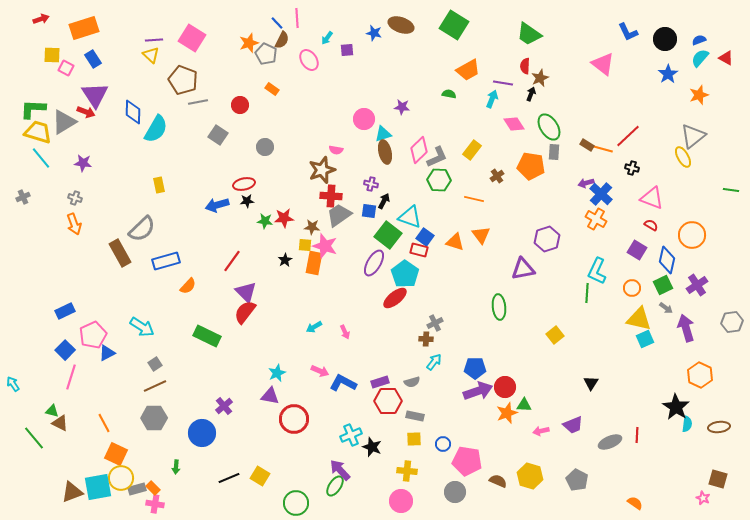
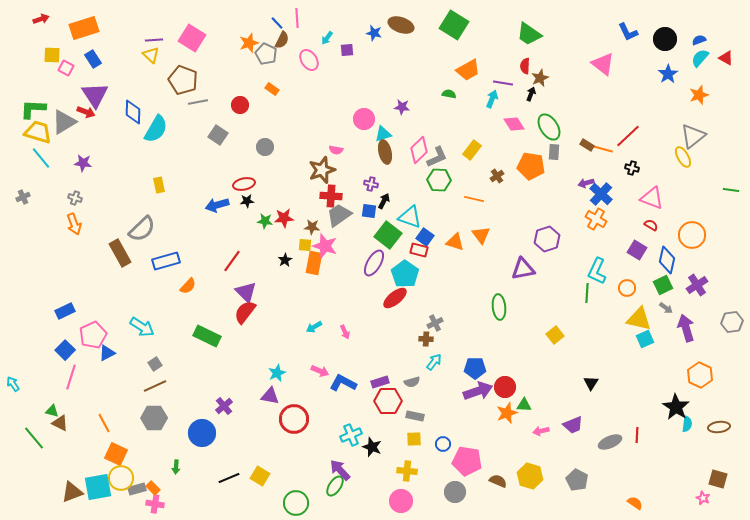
orange circle at (632, 288): moved 5 px left
